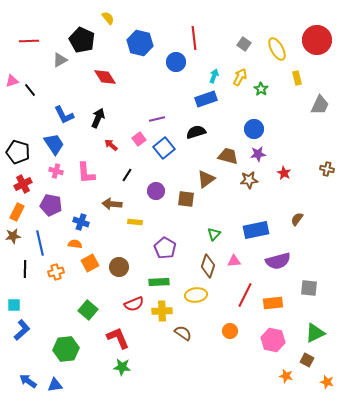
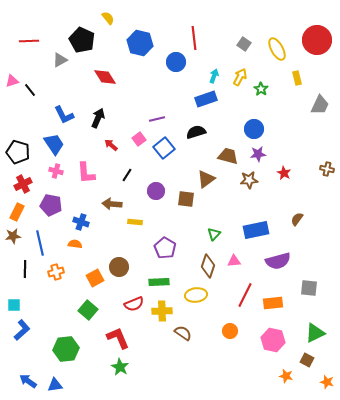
orange square at (90, 263): moved 5 px right, 15 px down
green star at (122, 367): moved 2 px left; rotated 24 degrees clockwise
